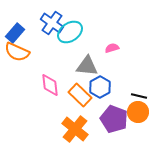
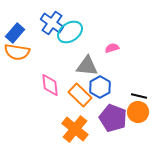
orange semicircle: rotated 15 degrees counterclockwise
purple pentagon: moved 1 px left, 1 px up
